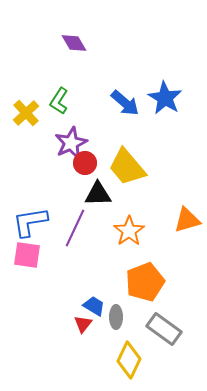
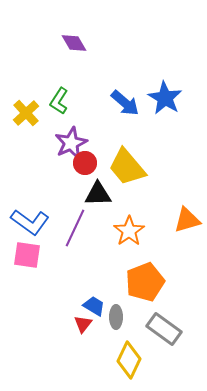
blue L-shape: rotated 135 degrees counterclockwise
